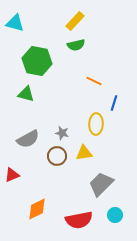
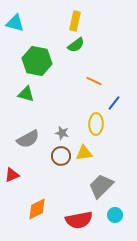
yellow rectangle: rotated 30 degrees counterclockwise
green semicircle: rotated 24 degrees counterclockwise
blue line: rotated 21 degrees clockwise
brown circle: moved 4 px right
gray trapezoid: moved 2 px down
